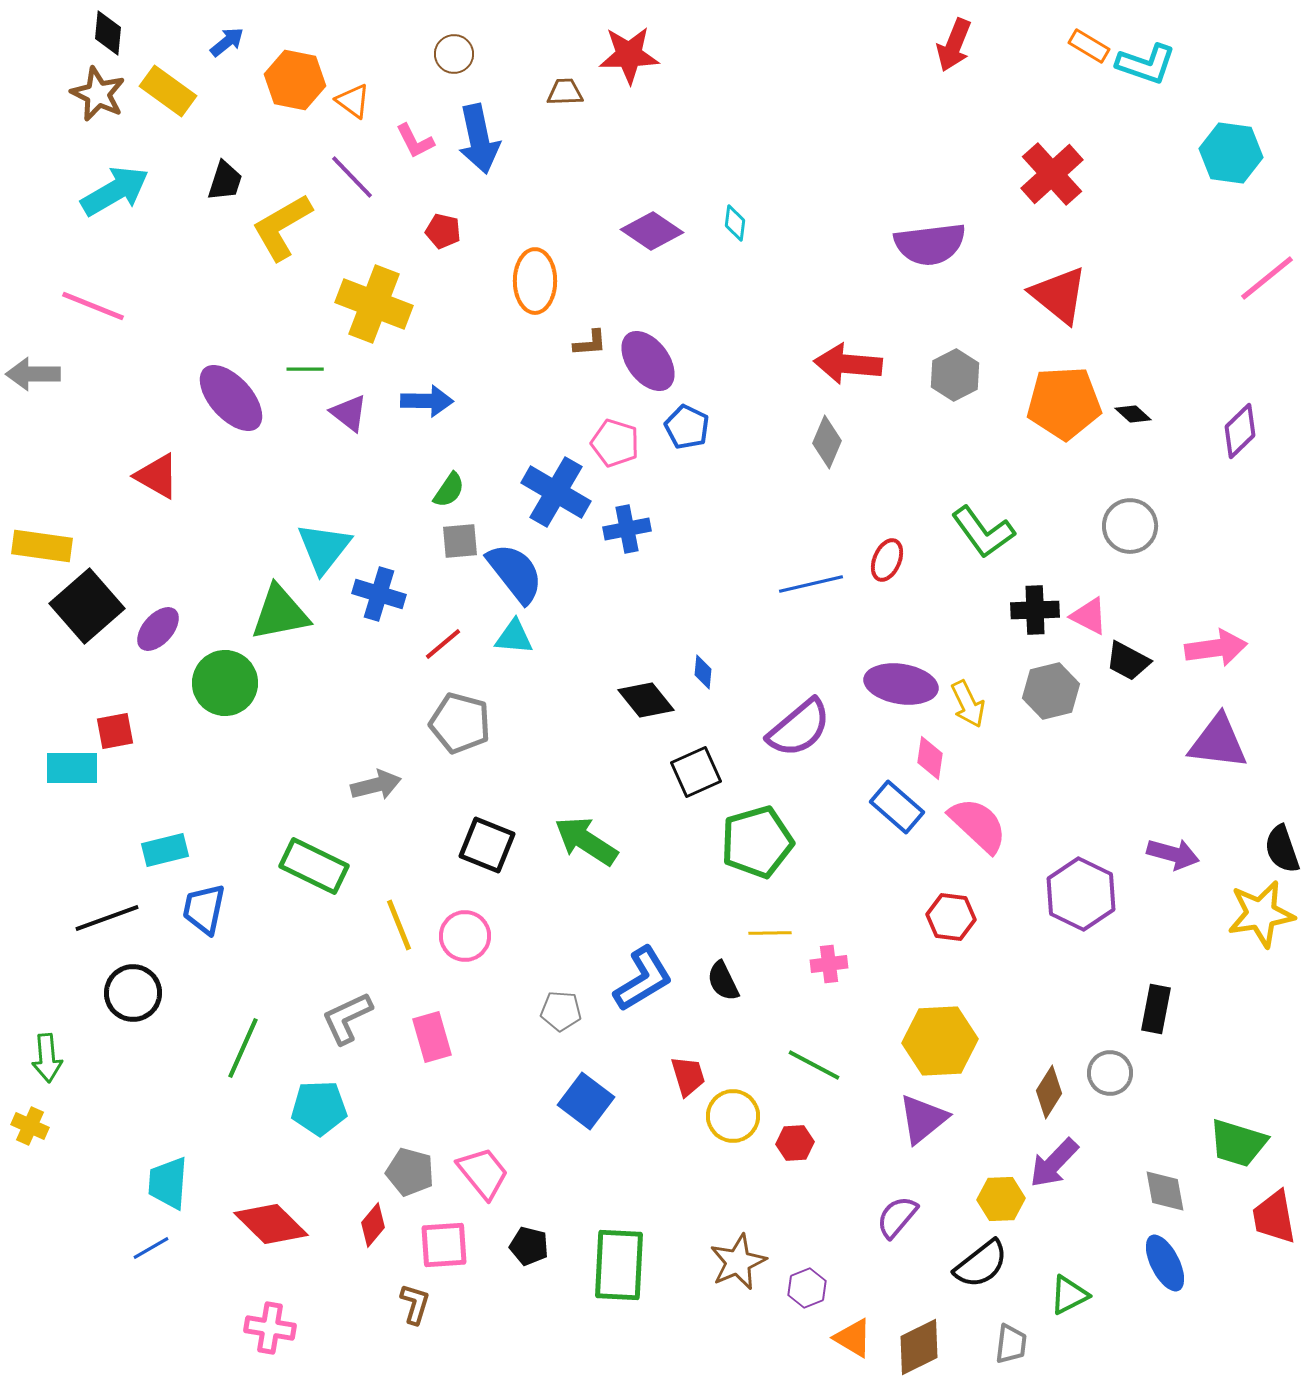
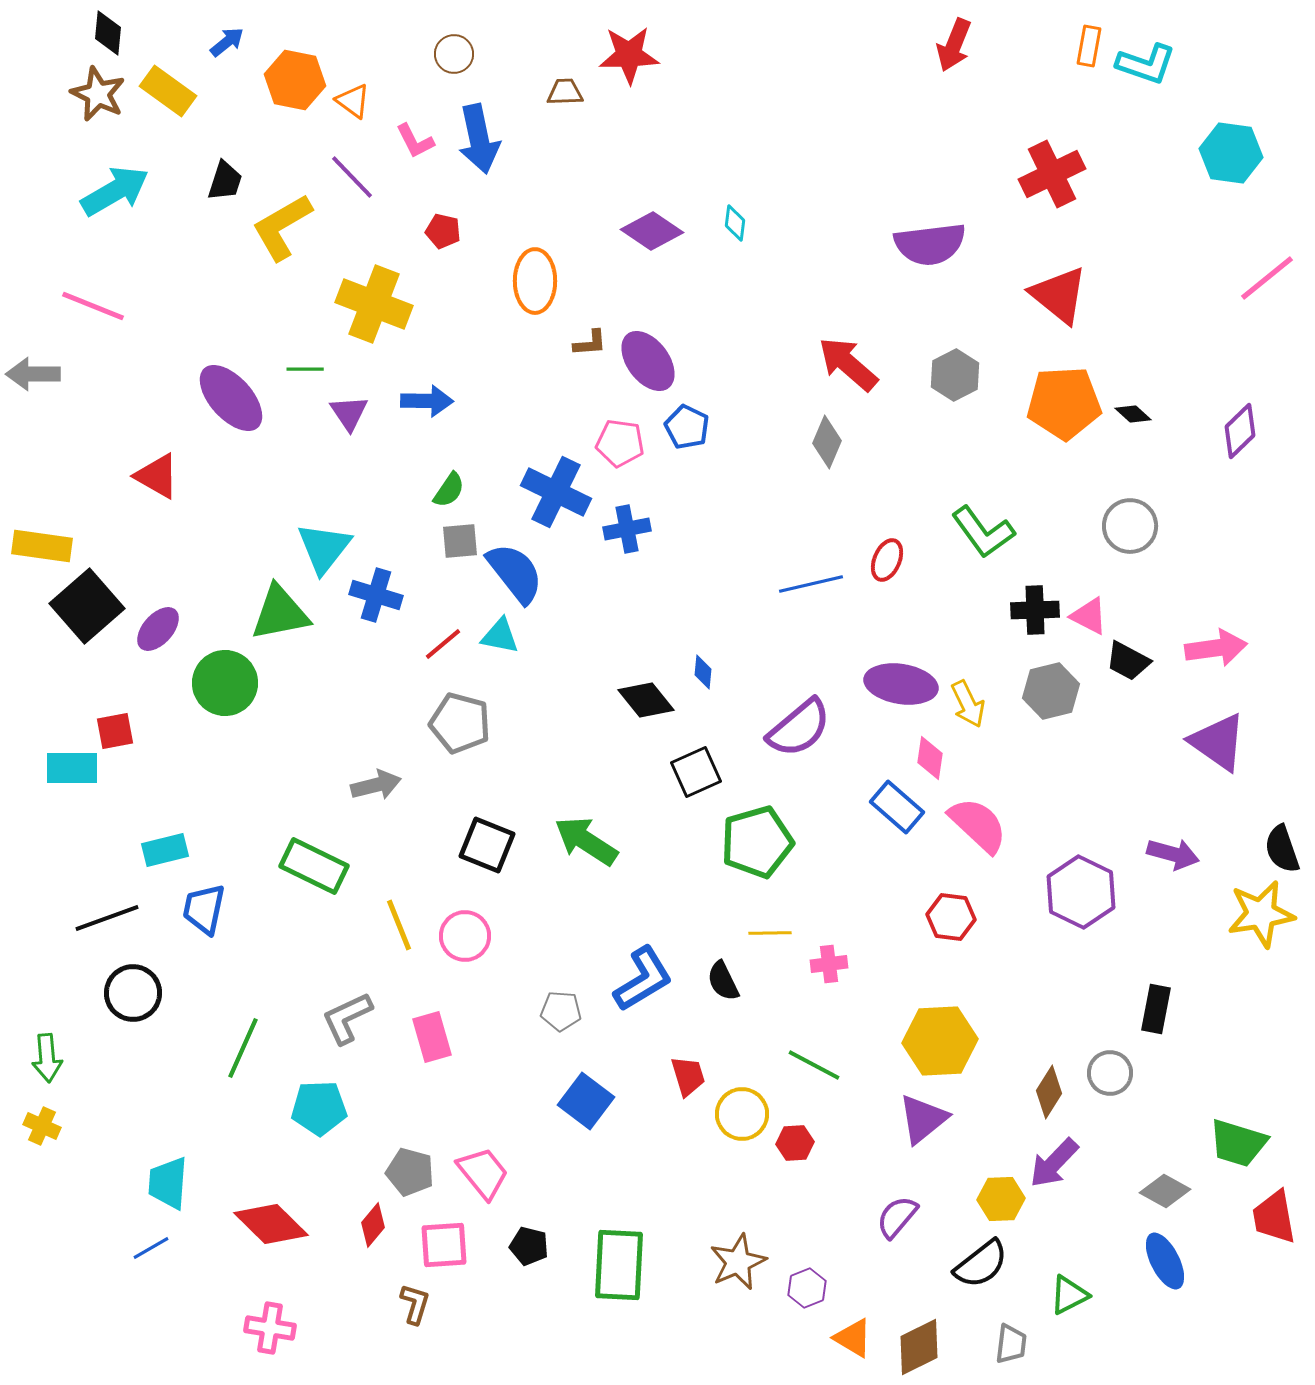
orange rectangle at (1089, 46): rotated 69 degrees clockwise
red cross at (1052, 174): rotated 16 degrees clockwise
red arrow at (848, 364): rotated 36 degrees clockwise
purple triangle at (349, 413): rotated 18 degrees clockwise
pink pentagon at (615, 443): moved 5 px right; rotated 9 degrees counterclockwise
blue cross at (556, 492): rotated 4 degrees counterclockwise
blue cross at (379, 594): moved 3 px left, 1 px down
cyan triangle at (514, 637): moved 14 px left, 1 px up; rotated 6 degrees clockwise
purple triangle at (1218, 742): rotated 28 degrees clockwise
purple hexagon at (1081, 894): moved 2 px up
yellow circle at (733, 1116): moved 9 px right, 2 px up
yellow cross at (30, 1126): moved 12 px right
gray diamond at (1165, 1191): rotated 51 degrees counterclockwise
blue ellipse at (1165, 1263): moved 2 px up
